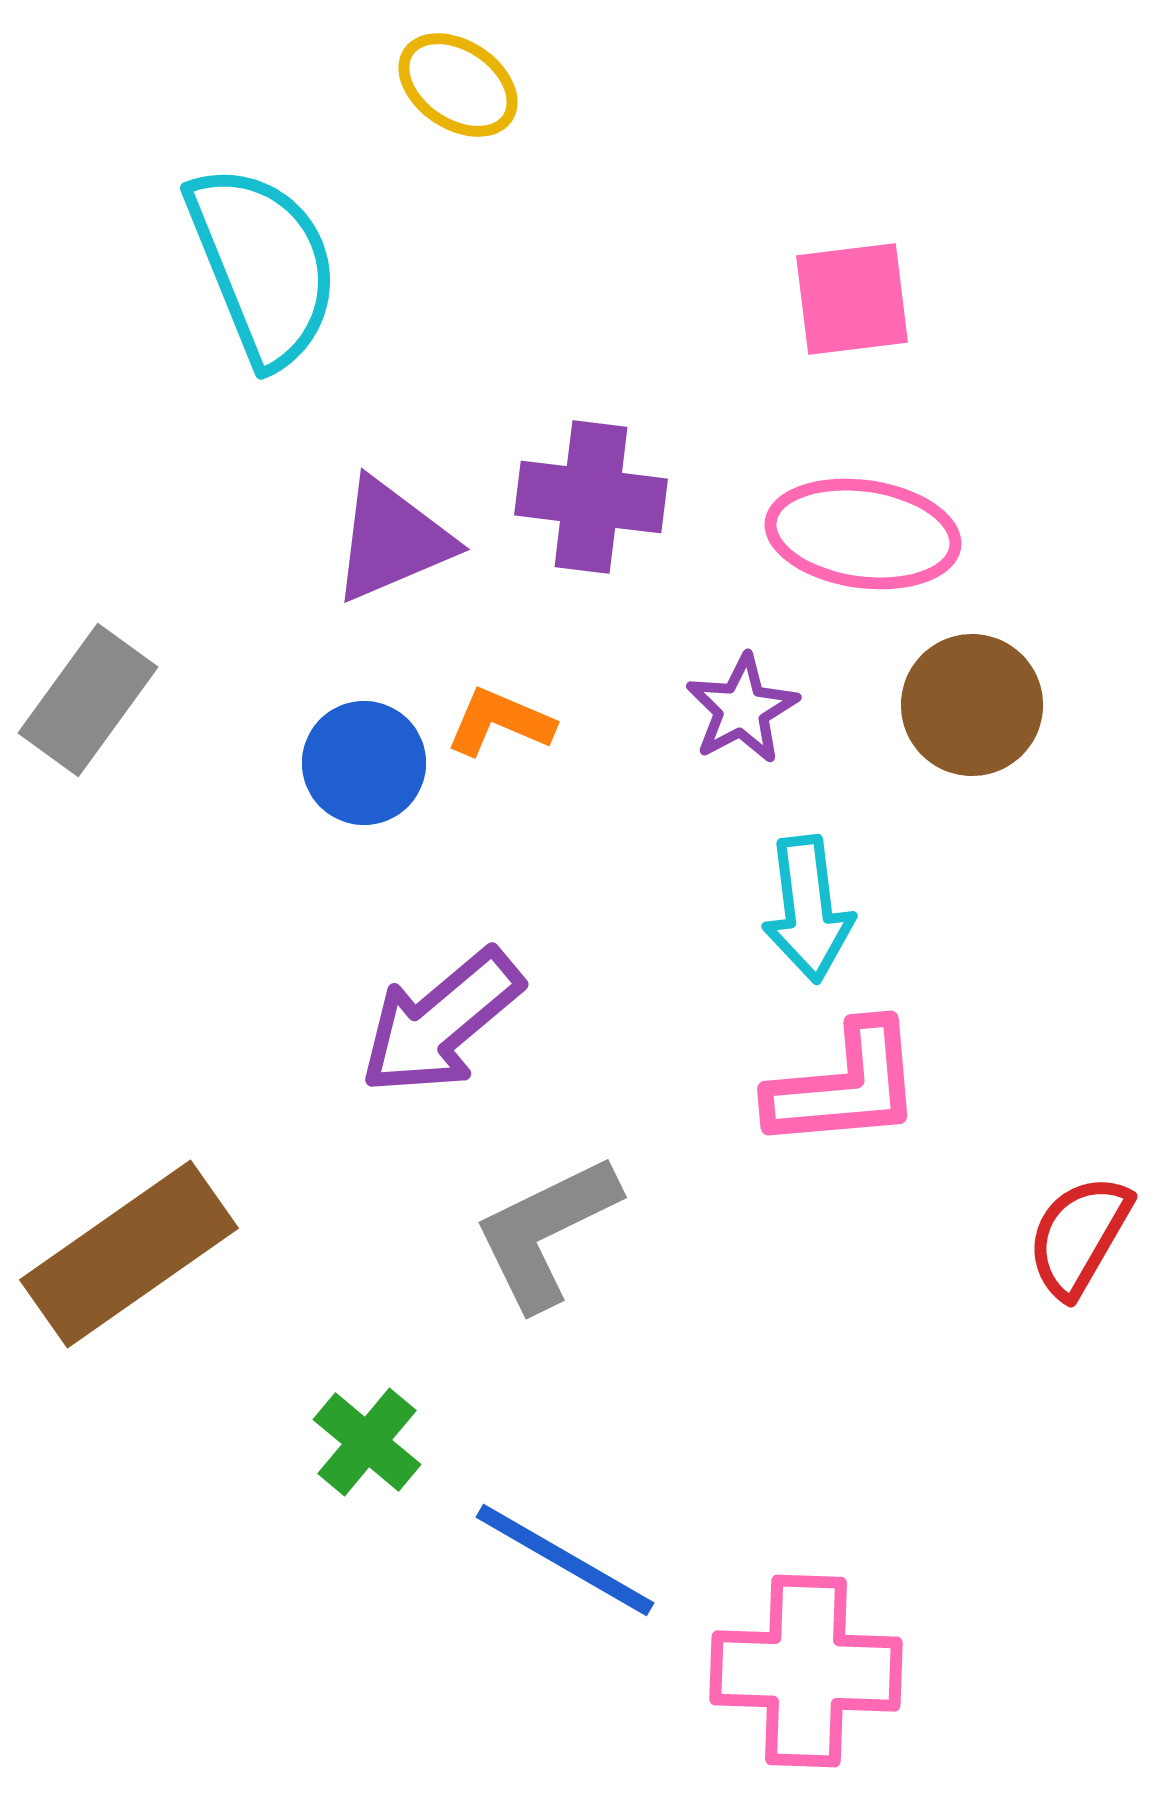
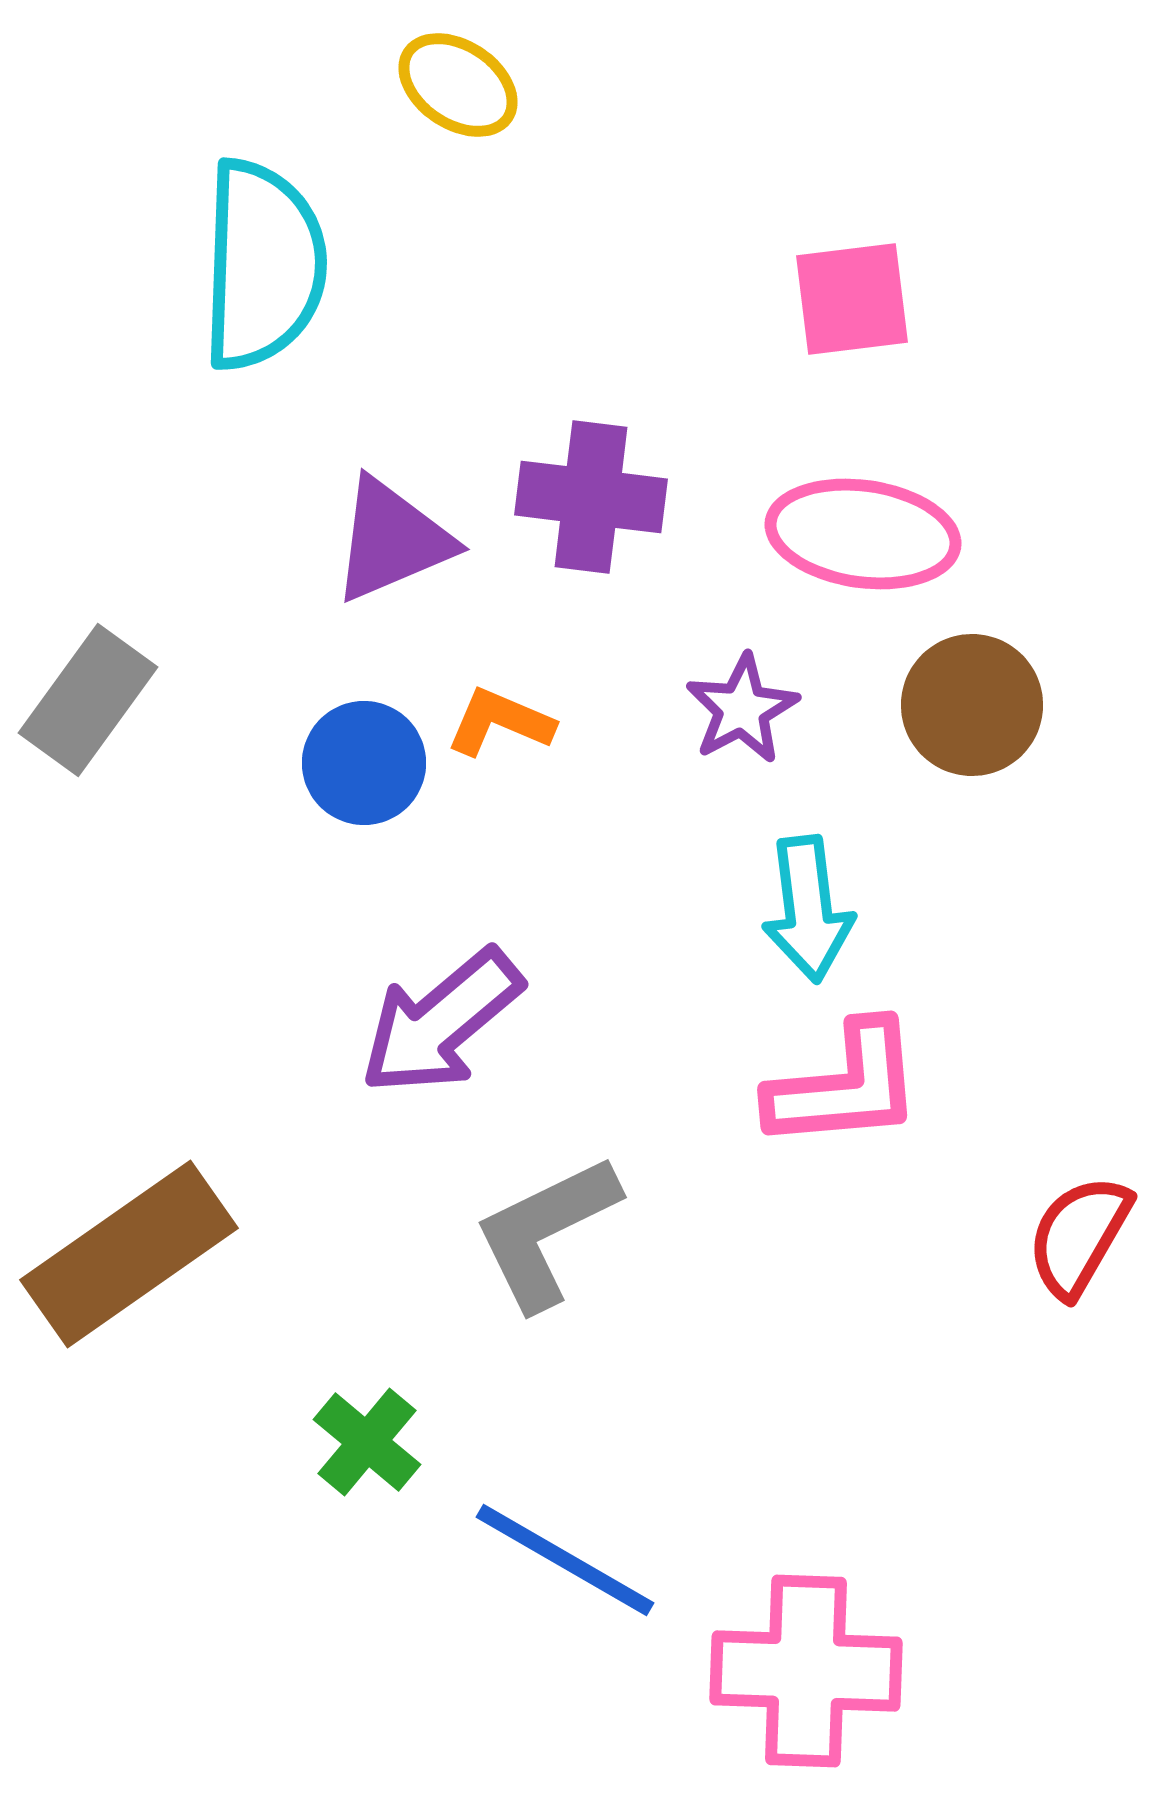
cyan semicircle: rotated 24 degrees clockwise
